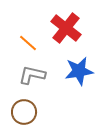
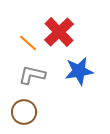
red cross: moved 7 px left, 4 px down; rotated 8 degrees clockwise
